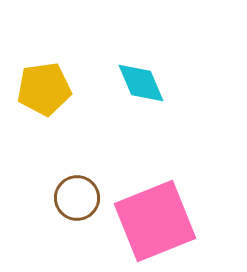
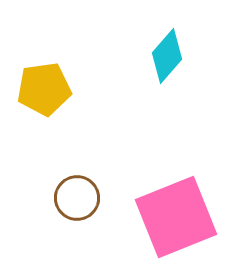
cyan diamond: moved 26 px right, 27 px up; rotated 64 degrees clockwise
pink square: moved 21 px right, 4 px up
